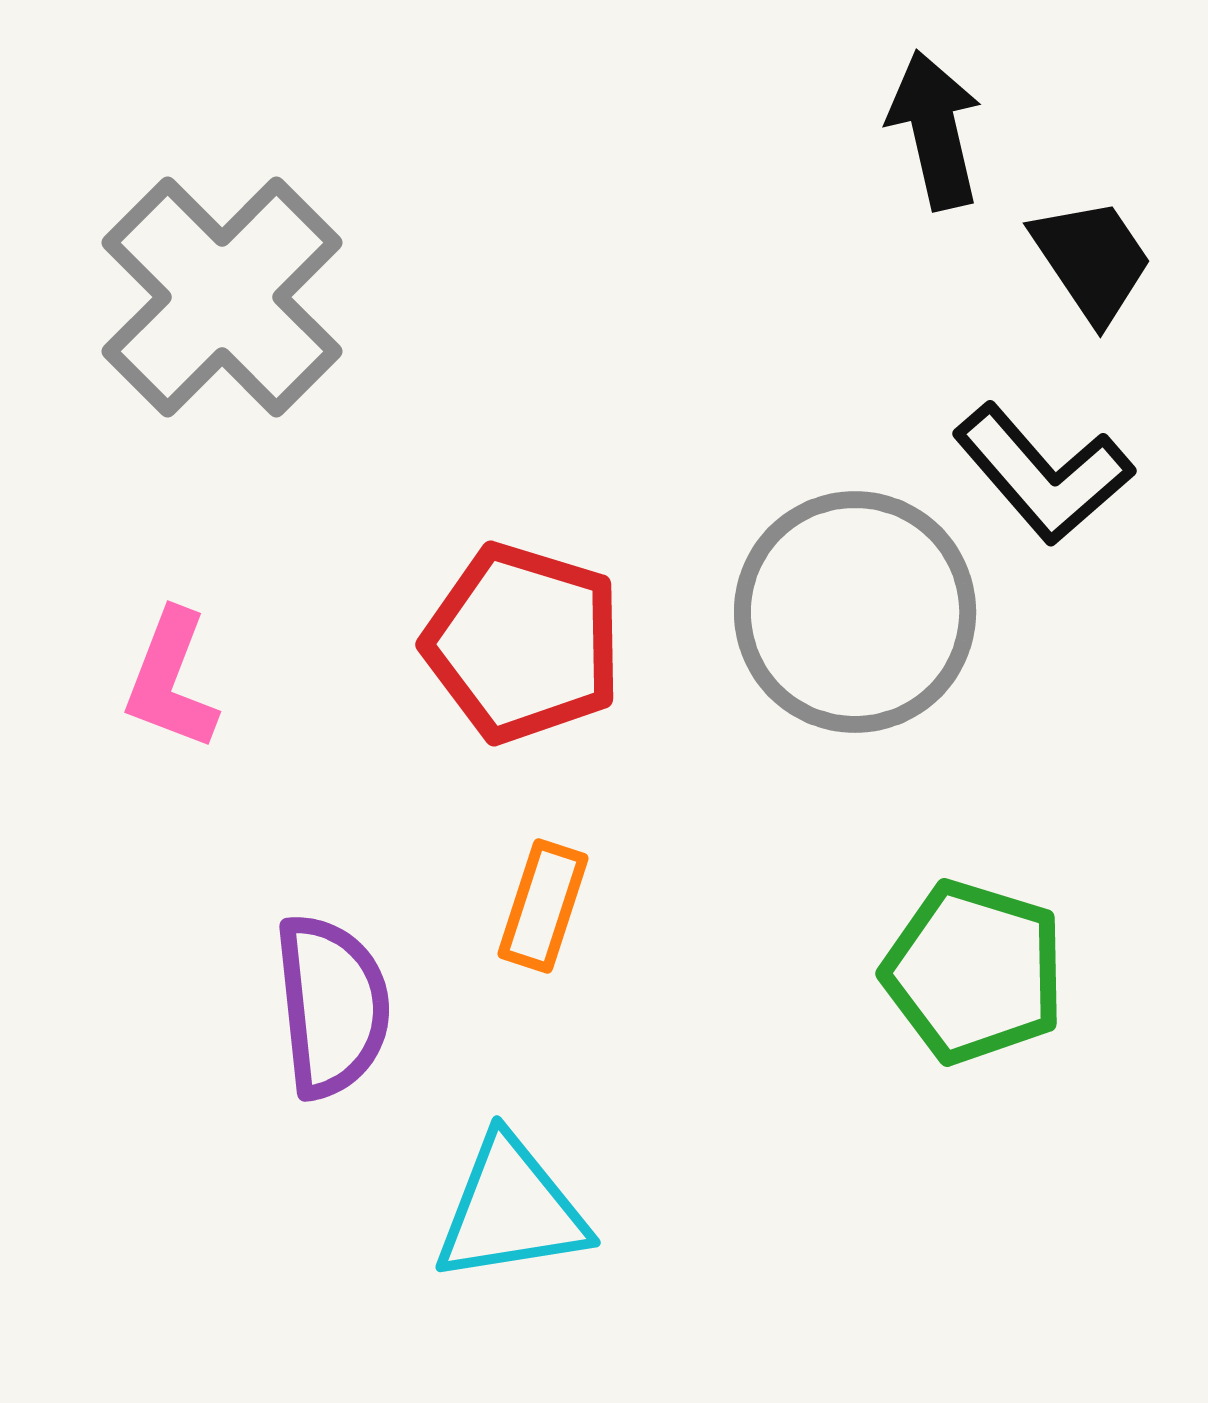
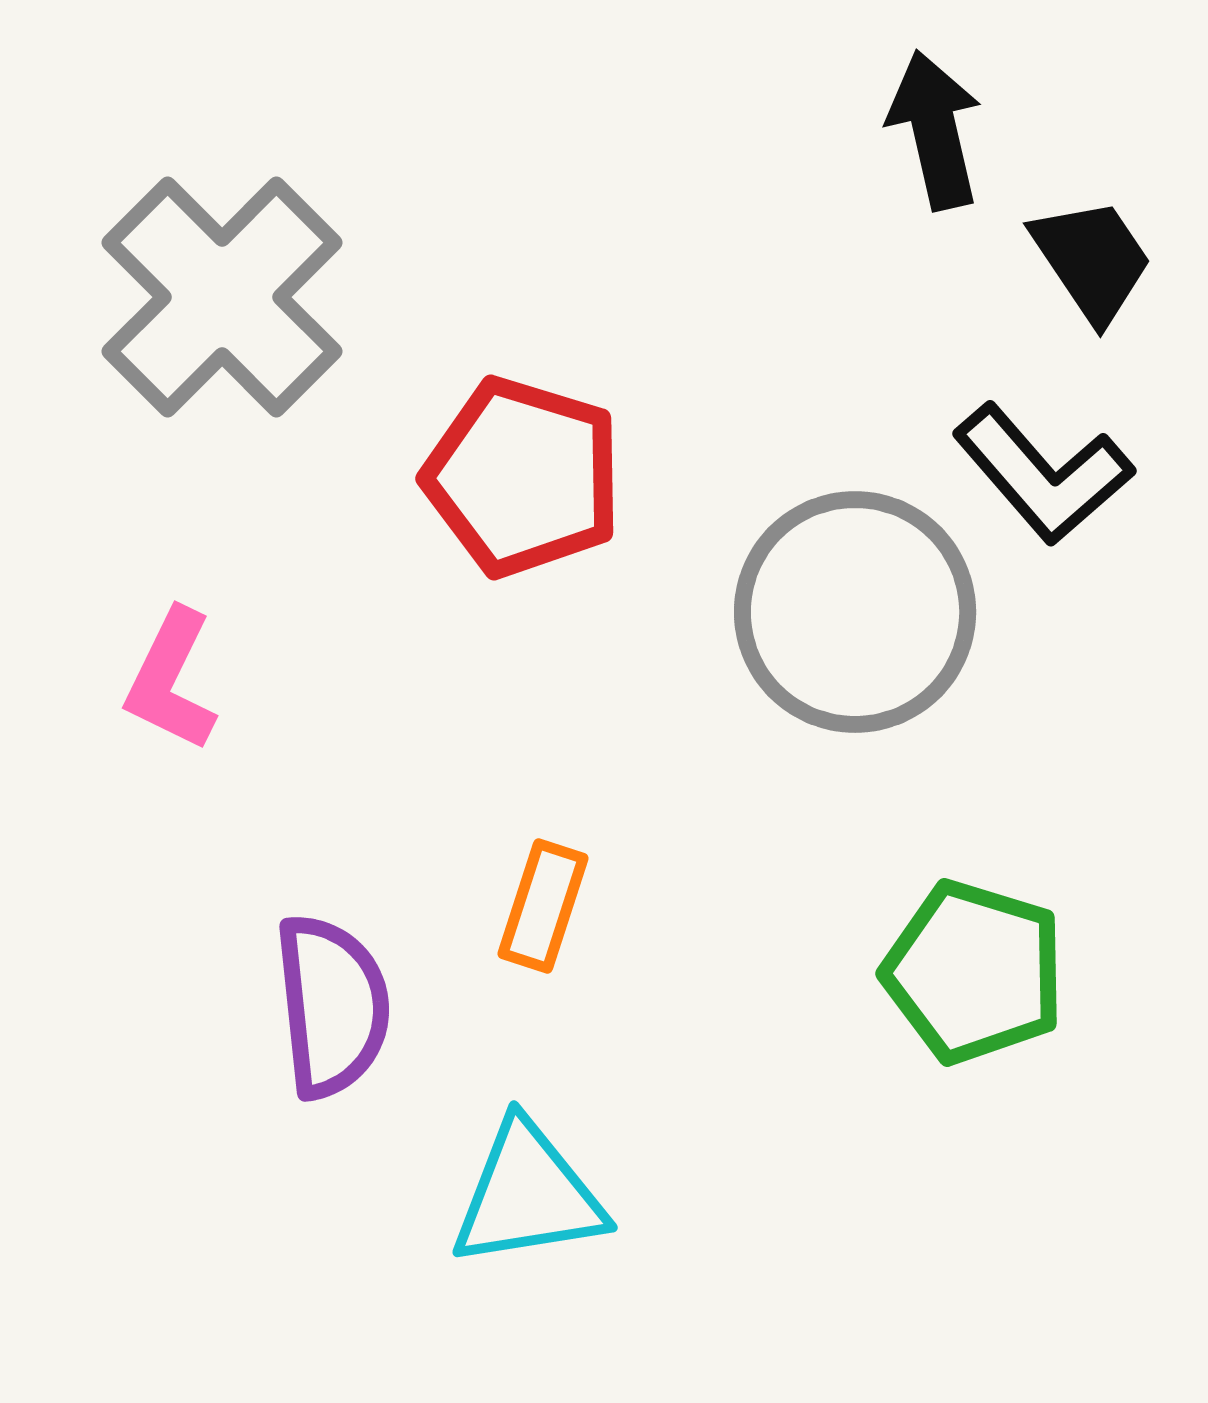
red pentagon: moved 166 px up
pink L-shape: rotated 5 degrees clockwise
cyan triangle: moved 17 px right, 15 px up
